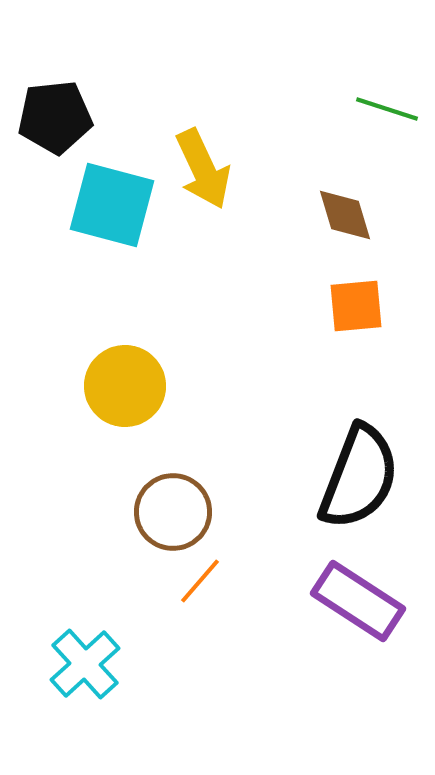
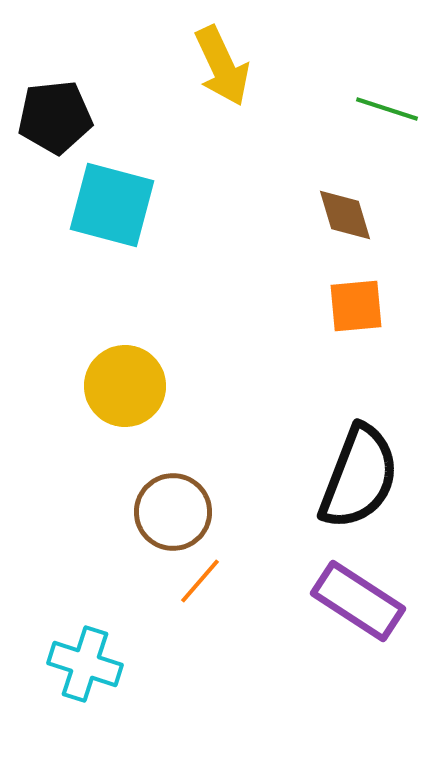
yellow arrow: moved 19 px right, 103 px up
cyan cross: rotated 30 degrees counterclockwise
